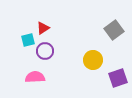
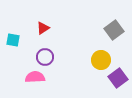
cyan square: moved 15 px left; rotated 24 degrees clockwise
purple circle: moved 6 px down
yellow circle: moved 8 px right
purple square: rotated 18 degrees counterclockwise
